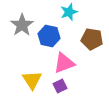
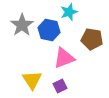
blue hexagon: moved 6 px up
pink triangle: moved 5 px up
